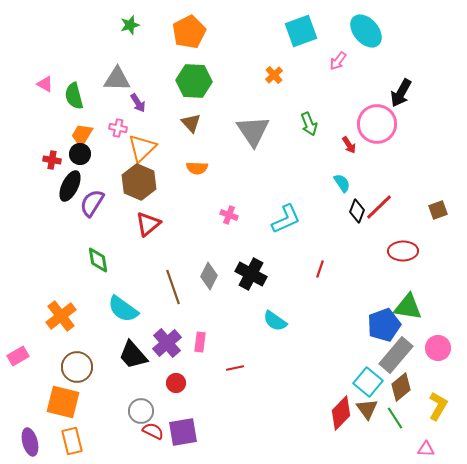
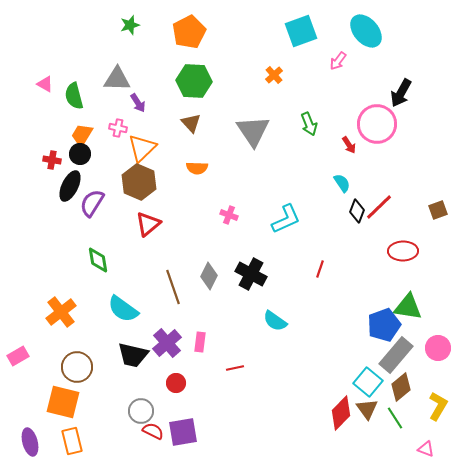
orange cross at (61, 316): moved 4 px up
black trapezoid at (133, 355): rotated 36 degrees counterclockwise
pink triangle at (426, 449): rotated 18 degrees clockwise
